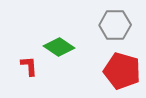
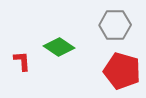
red L-shape: moved 7 px left, 5 px up
